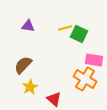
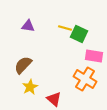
yellow line: rotated 32 degrees clockwise
pink rectangle: moved 4 px up
